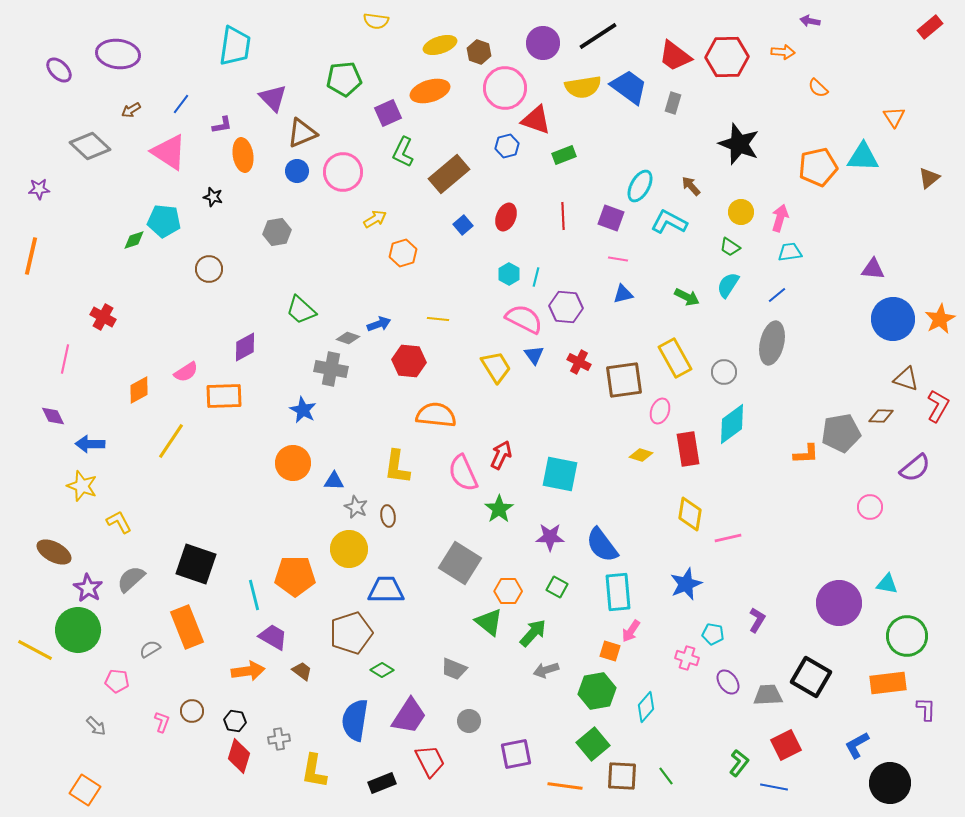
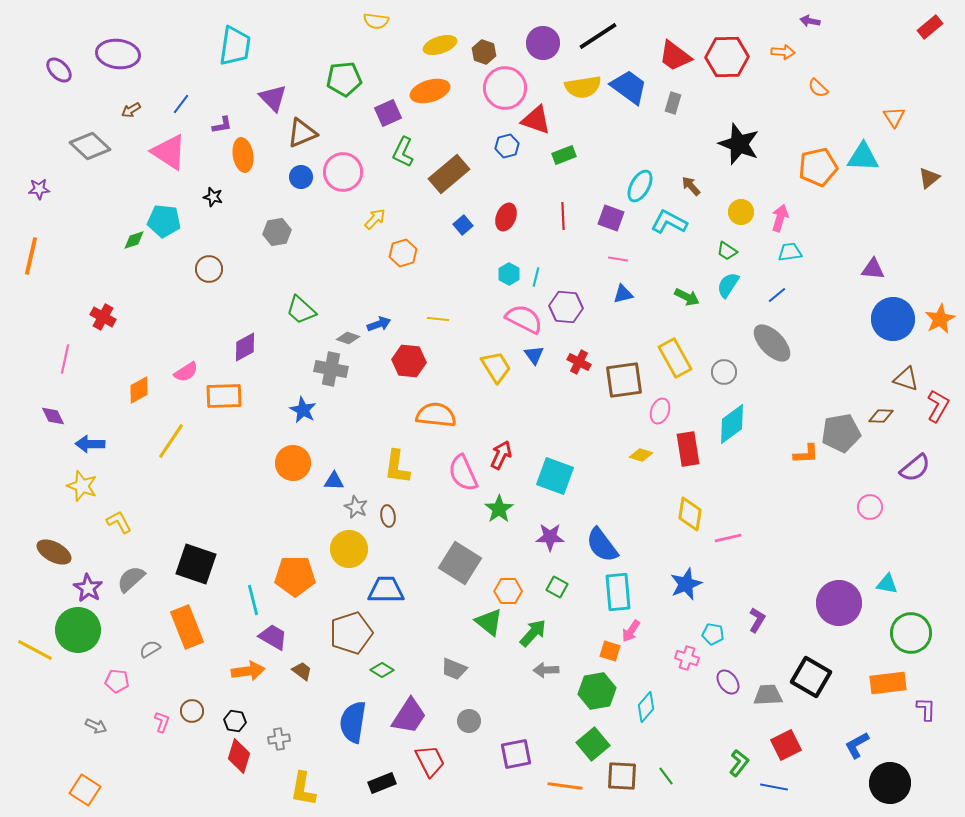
brown hexagon at (479, 52): moved 5 px right
blue circle at (297, 171): moved 4 px right, 6 px down
yellow arrow at (375, 219): rotated 15 degrees counterclockwise
green trapezoid at (730, 247): moved 3 px left, 4 px down
gray ellipse at (772, 343): rotated 57 degrees counterclockwise
cyan square at (560, 474): moved 5 px left, 2 px down; rotated 9 degrees clockwise
cyan line at (254, 595): moved 1 px left, 5 px down
green circle at (907, 636): moved 4 px right, 3 px up
gray arrow at (546, 670): rotated 15 degrees clockwise
blue semicircle at (355, 720): moved 2 px left, 2 px down
gray arrow at (96, 726): rotated 20 degrees counterclockwise
yellow L-shape at (314, 771): moved 11 px left, 18 px down
